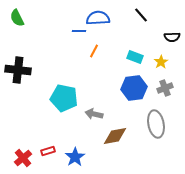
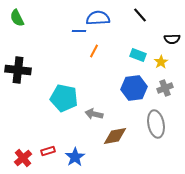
black line: moved 1 px left
black semicircle: moved 2 px down
cyan rectangle: moved 3 px right, 2 px up
